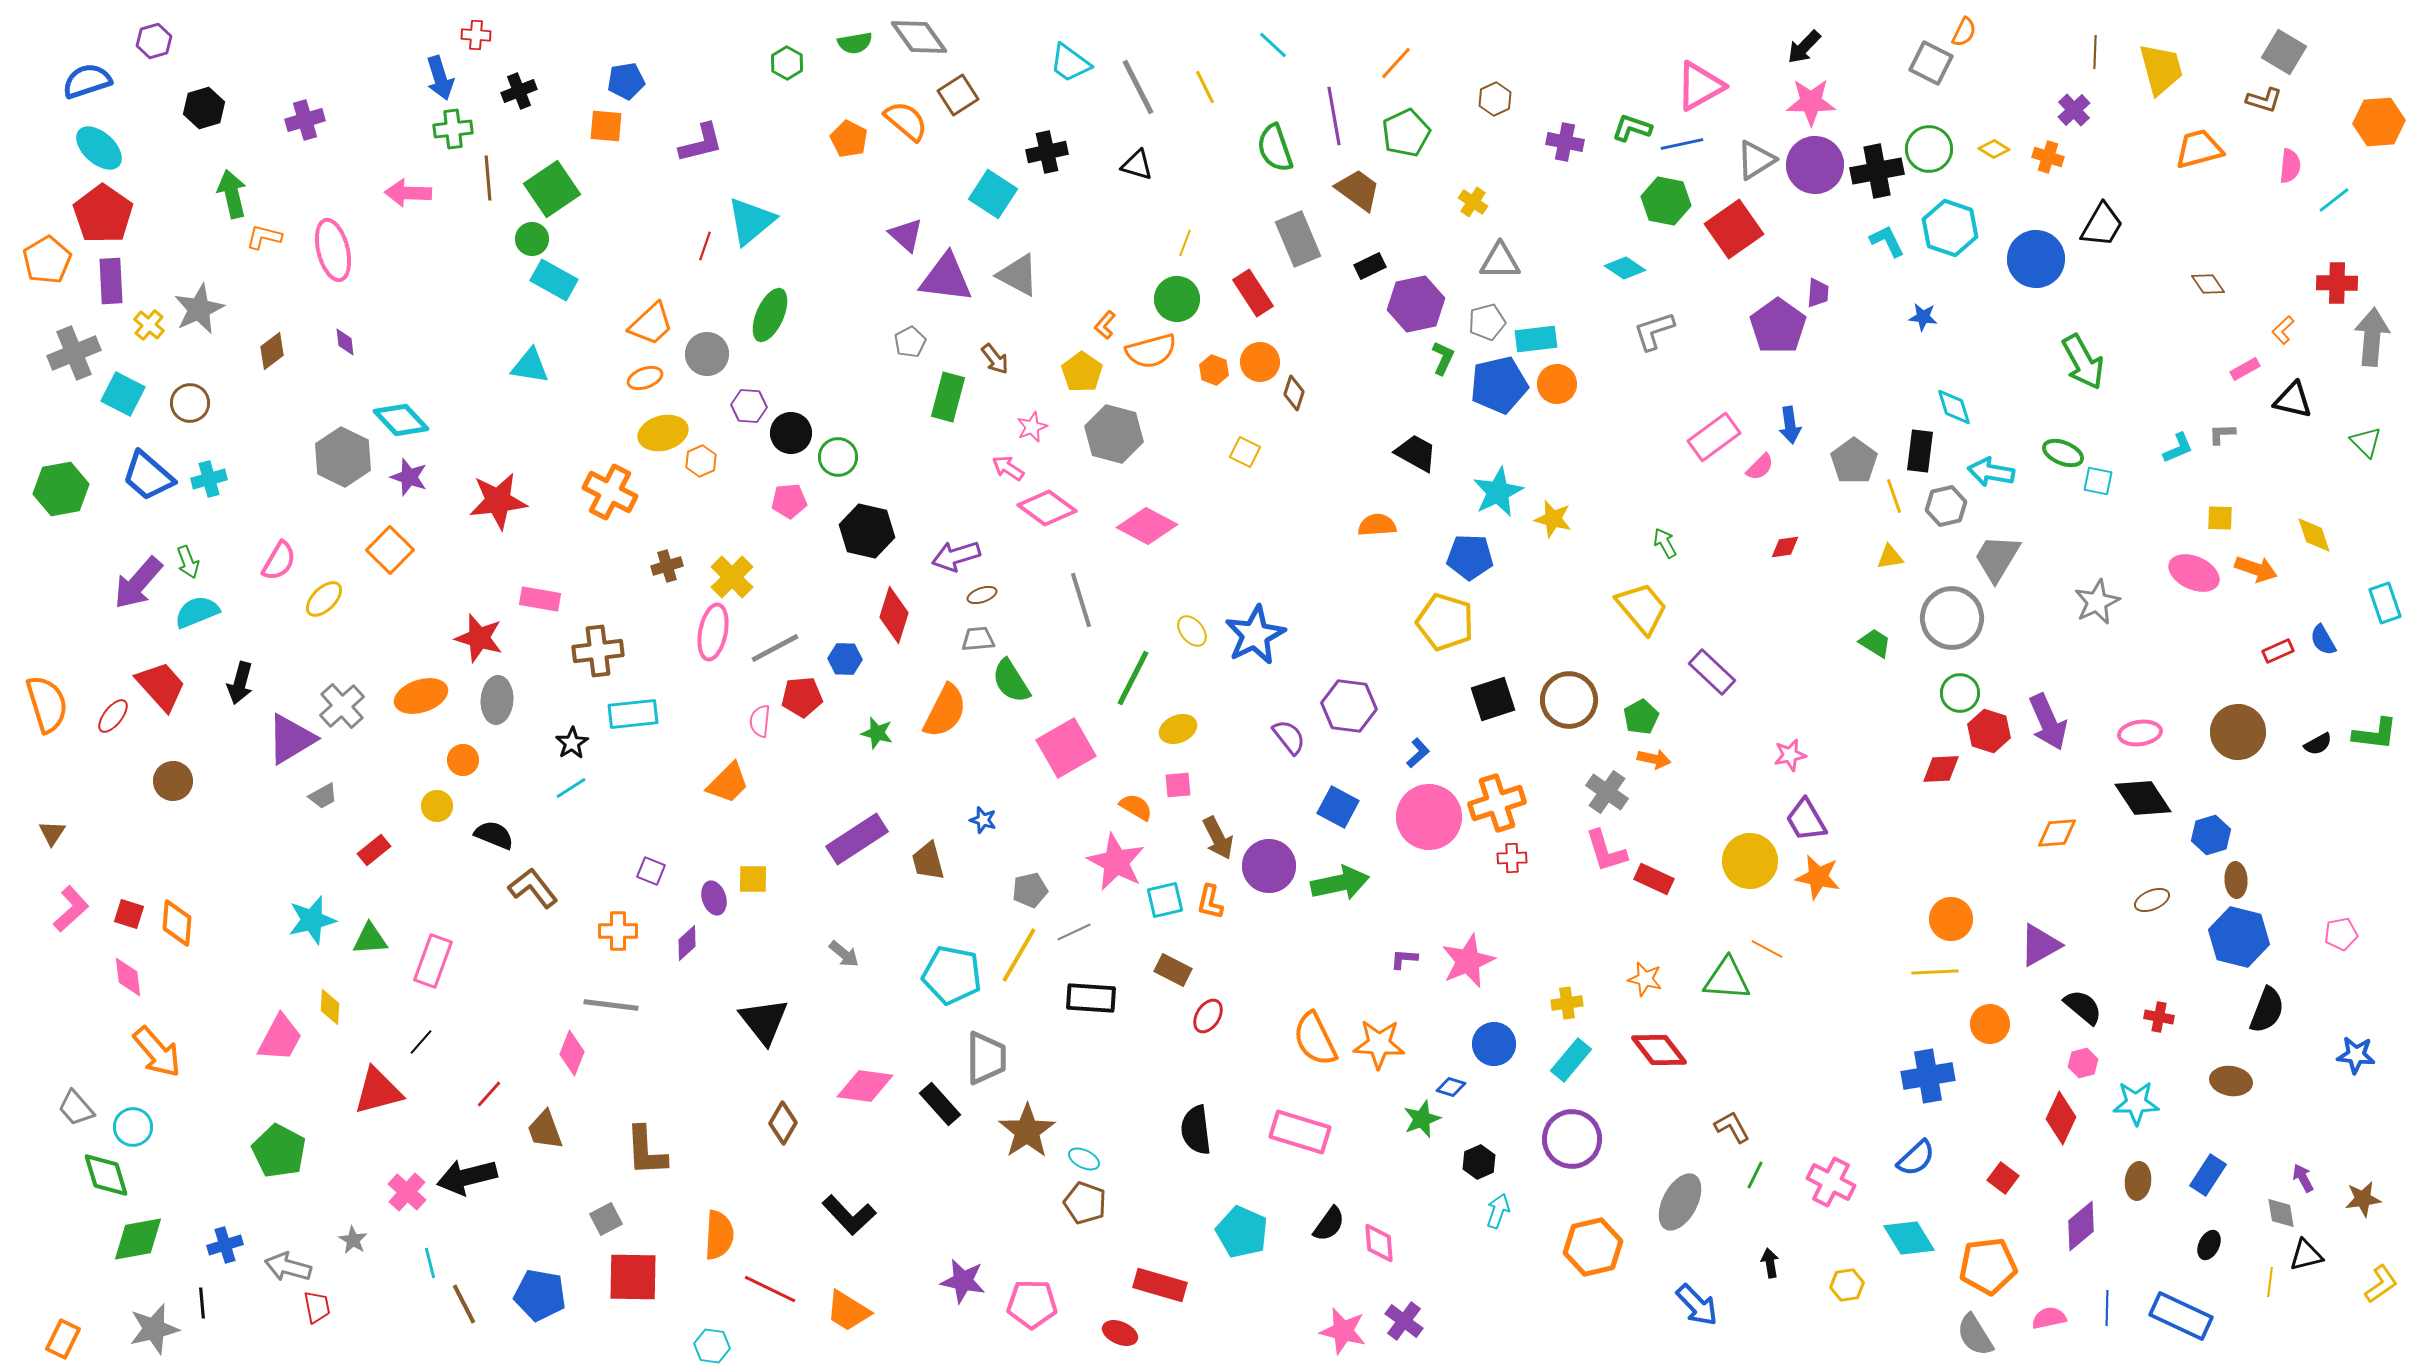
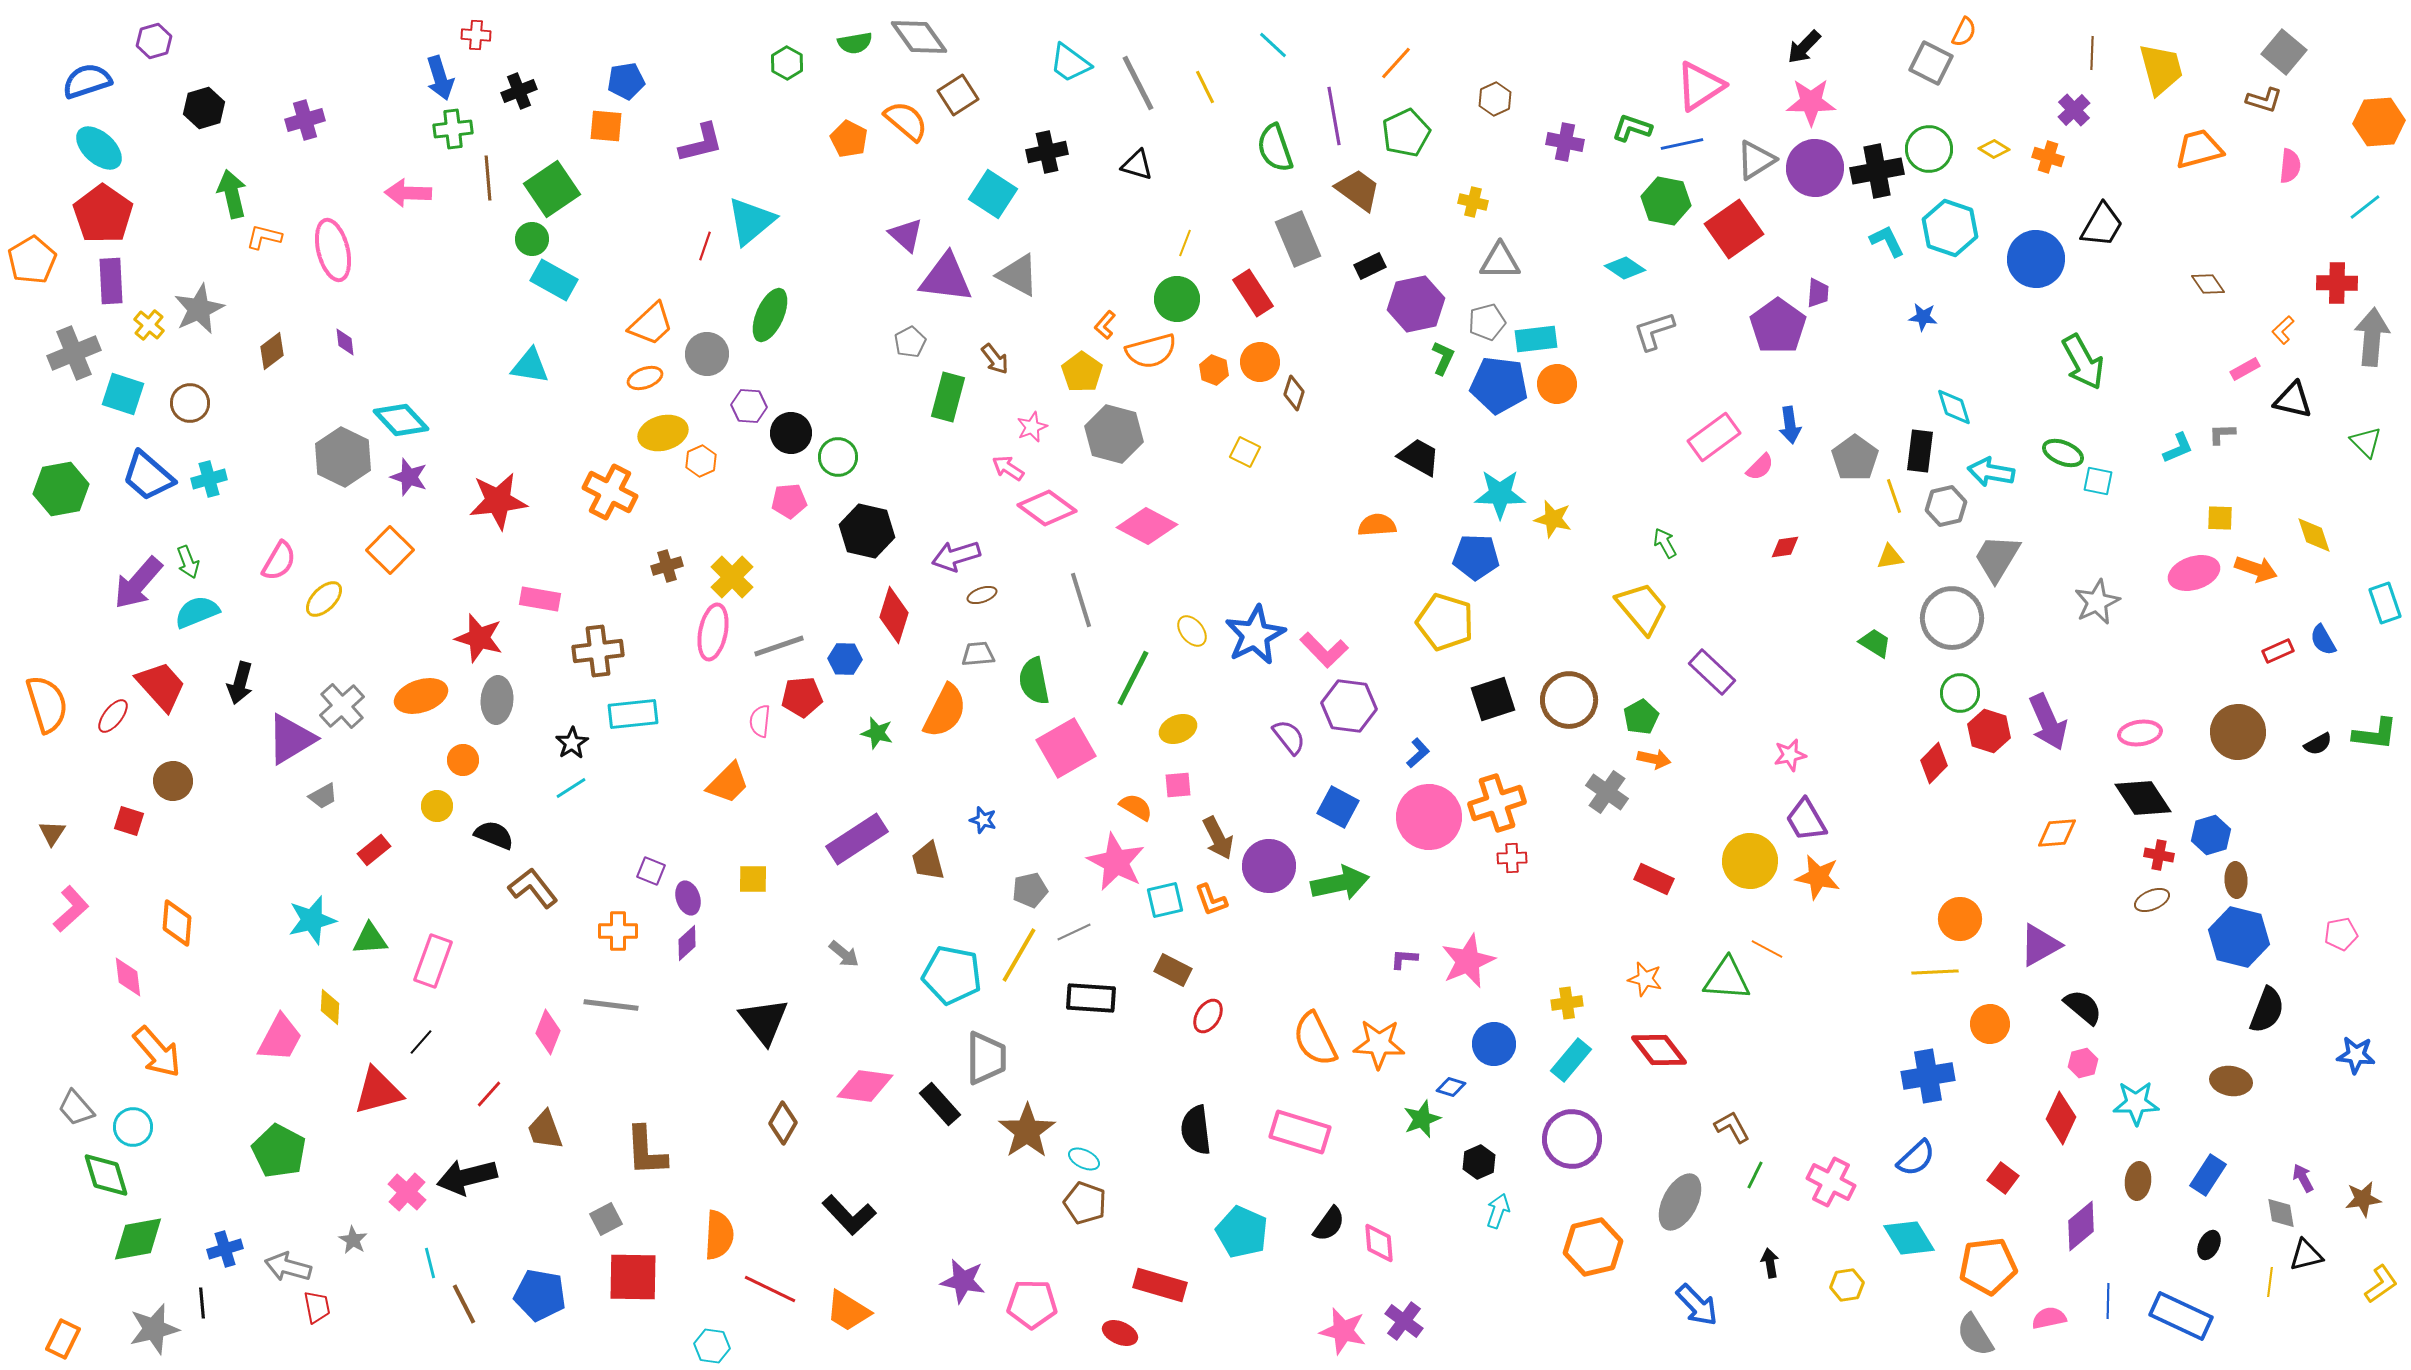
brown line at (2095, 52): moved 3 px left, 1 px down
gray square at (2284, 52): rotated 9 degrees clockwise
pink triangle at (1700, 86): rotated 4 degrees counterclockwise
gray line at (1138, 87): moved 4 px up
purple circle at (1815, 165): moved 3 px down
cyan line at (2334, 200): moved 31 px right, 7 px down
yellow cross at (1473, 202): rotated 20 degrees counterclockwise
orange pentagon at (47, 260): moved 15 px left
blue pentagon at (1499, 385): rotated 20 degrees clockwise
cyan square at (123, 394): rotated 9 degrees counterclockwise
black trapezoid at (1416, 453): moved 3 px right, 4 px down
gray pentagon at (1854, 461): moved 1 px right, 3 px up
cyan star at (1498, 492): moved 2 px right, 2 px down; rotated 27 degrees clockwise
blue pentagon at (1470, 557): moved 6 px right
pink ellipse at (2194, 573): rotated 42 degrees counterclockwise
gray trapezoid at (978, 639): moved 15 px down
gray line at (775, 648): moved 4 px right, 2 px up; rotated 9 degrees clockwise
green semicircle at (1011, 681): moved 23 px right; rotated 21 degrees clockwise
red diamond at (1941, 769): moved 7 px left, 6 px up; rotated 42 degrees counterclockwise
pink L-shape at (1606, 851): moved 282 px left, 201 px up; rotated 27 degrees counterclockwise
purple ellipse at (714, 898): moved 26 px left
orange L-shape at (1210, 902): moved 1 px right, 2 px up; rotated 33 degrees counterclockwise
red square at (129, 914): moved 93 px up
orange circle at (1951, 919): moved 9 px right
red cross at (2159, 1017): moved 162 px up
pink diamond at (572, 1053): moved 24 px left, 21 px up
blue cross at (225, 1245): moved 4 px down
blue line at (2107, 1308): moved 1 px right, 7 px up
